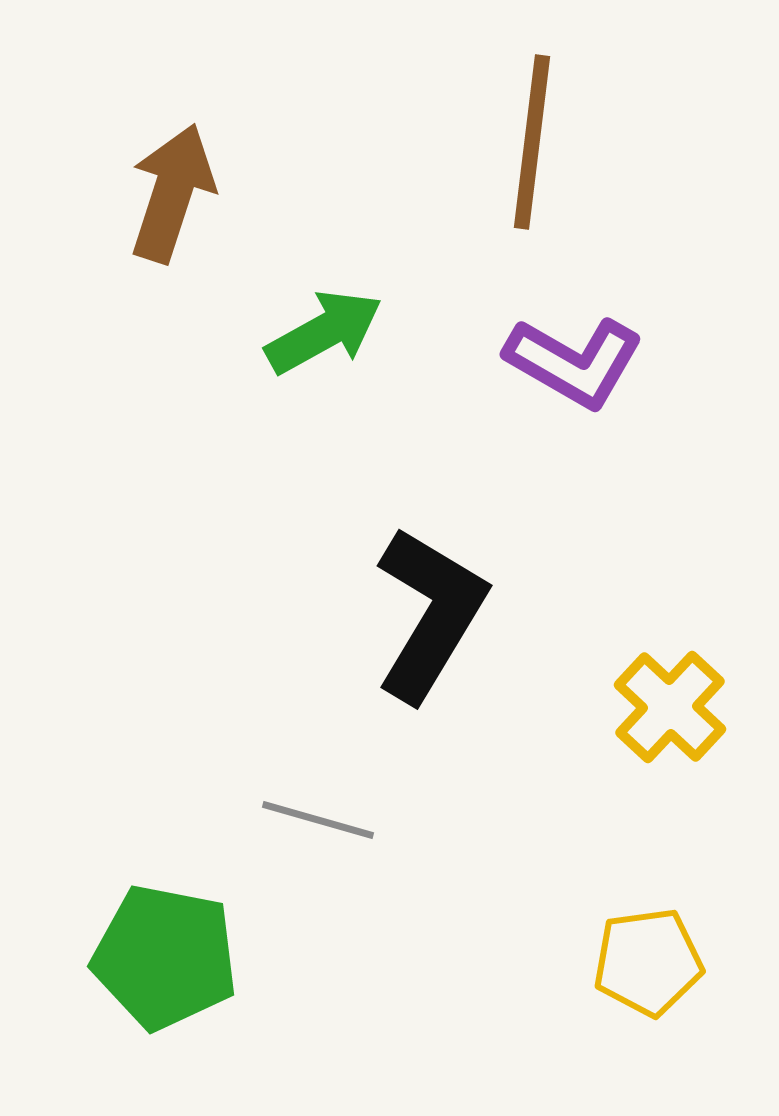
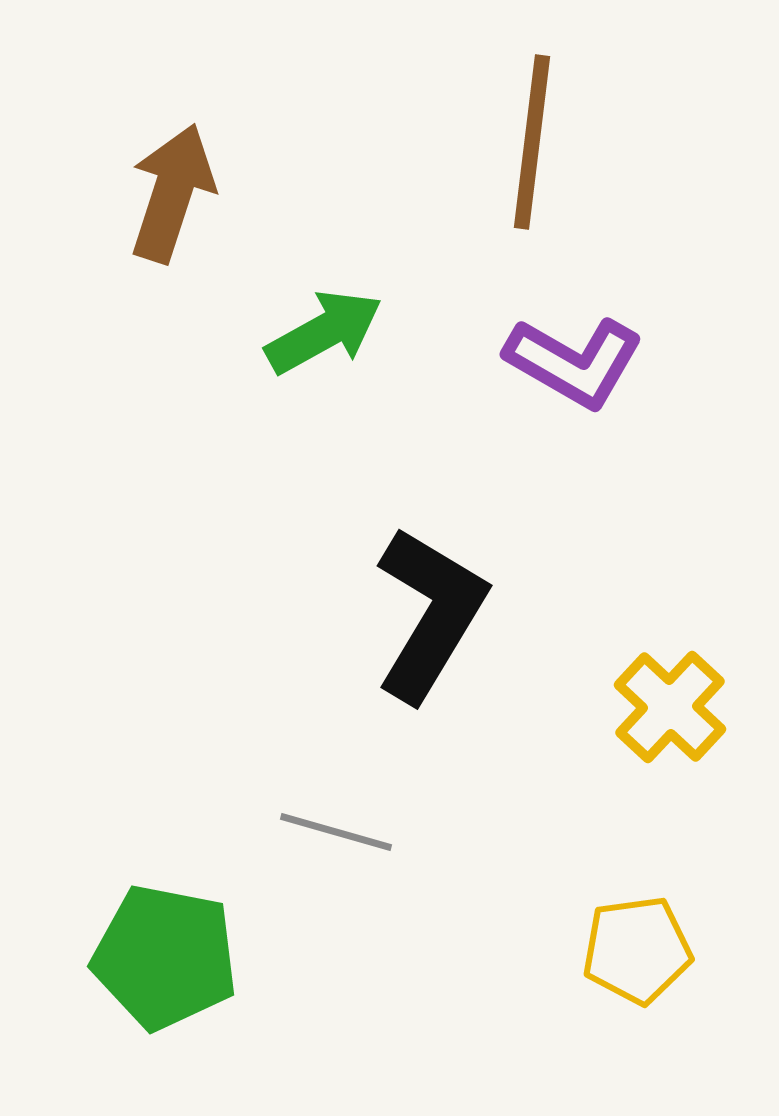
gray line: moved 18 px right, 12 px down
yellow pentagon: moved 11 px left, 12 px up
